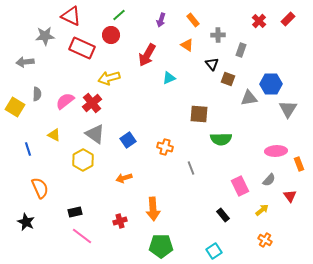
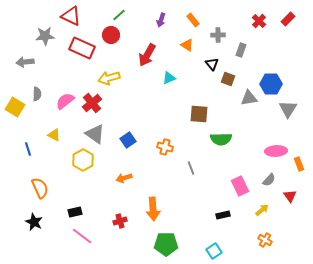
black rectangle at (223, 215): rotated 64 degrees counterclockwise
black star at (26, 222): moved 8 px right
green pentagon at (161, 246): moved 5 px right, 2 px up
